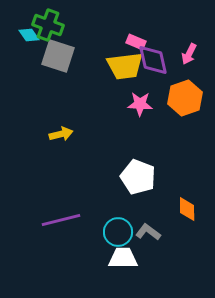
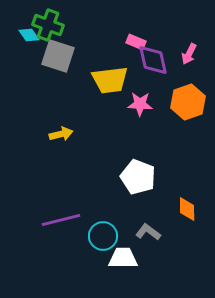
yellow trapezoid: moved 15 px left, 14 px down
orange hexagon: moved 3 px right, 4 px down
cyan circle: moved 15 px left, 4 px down
